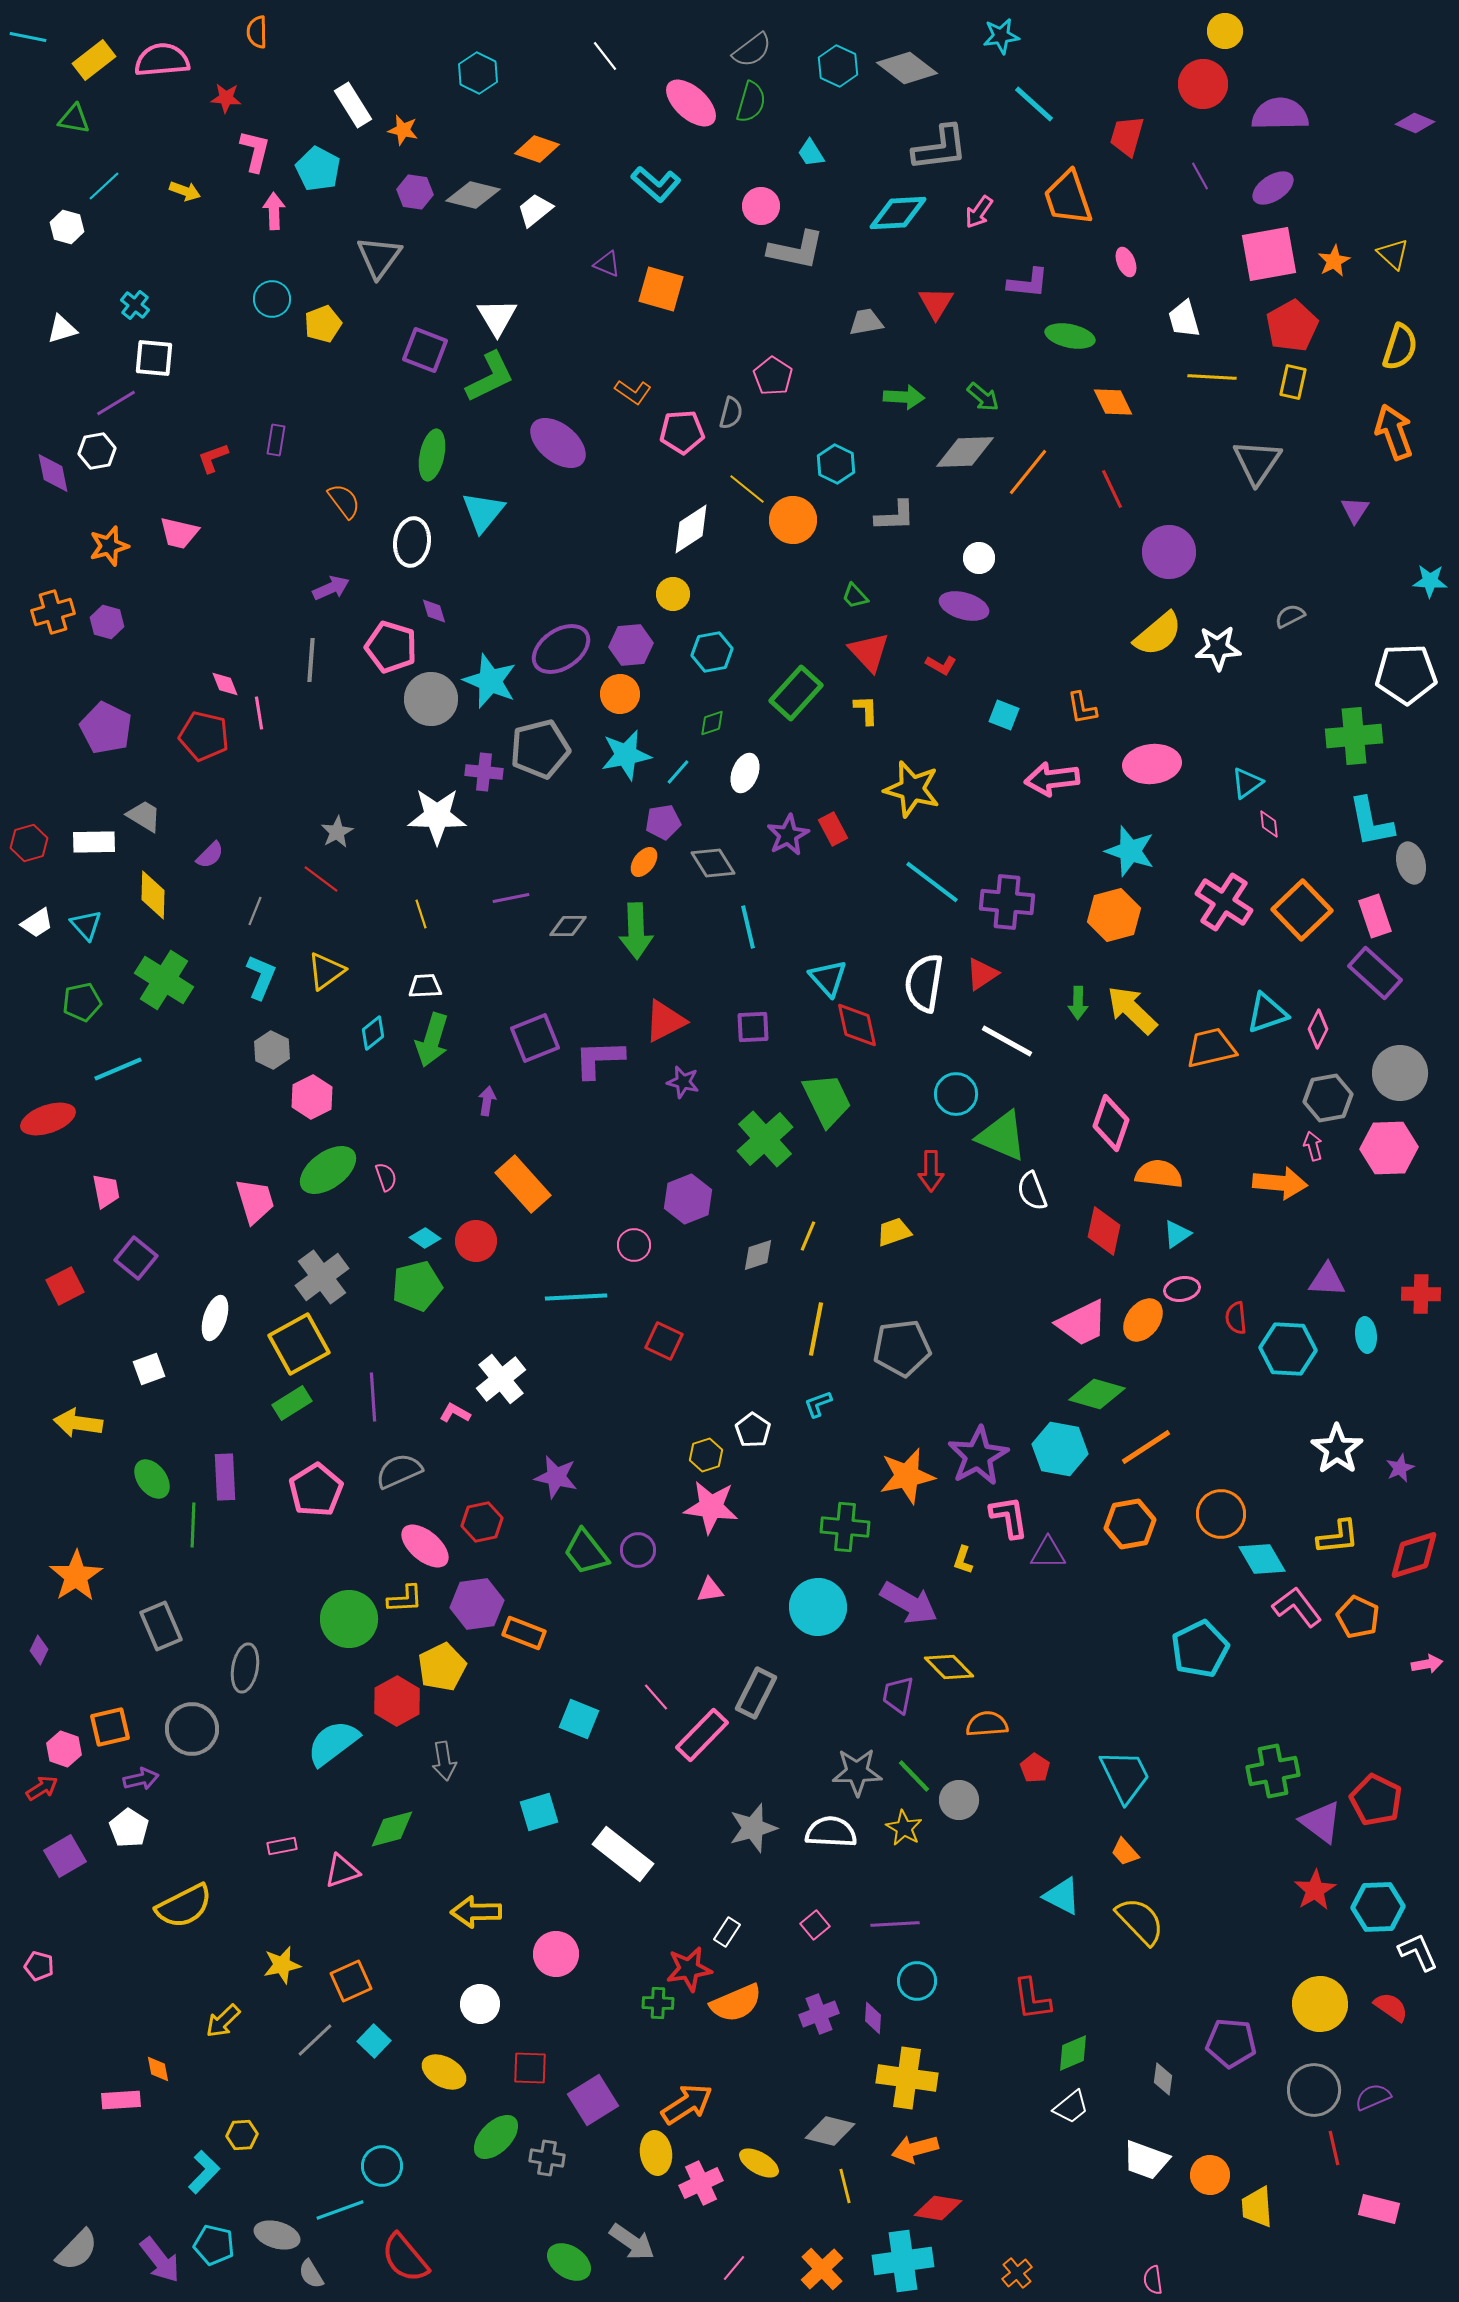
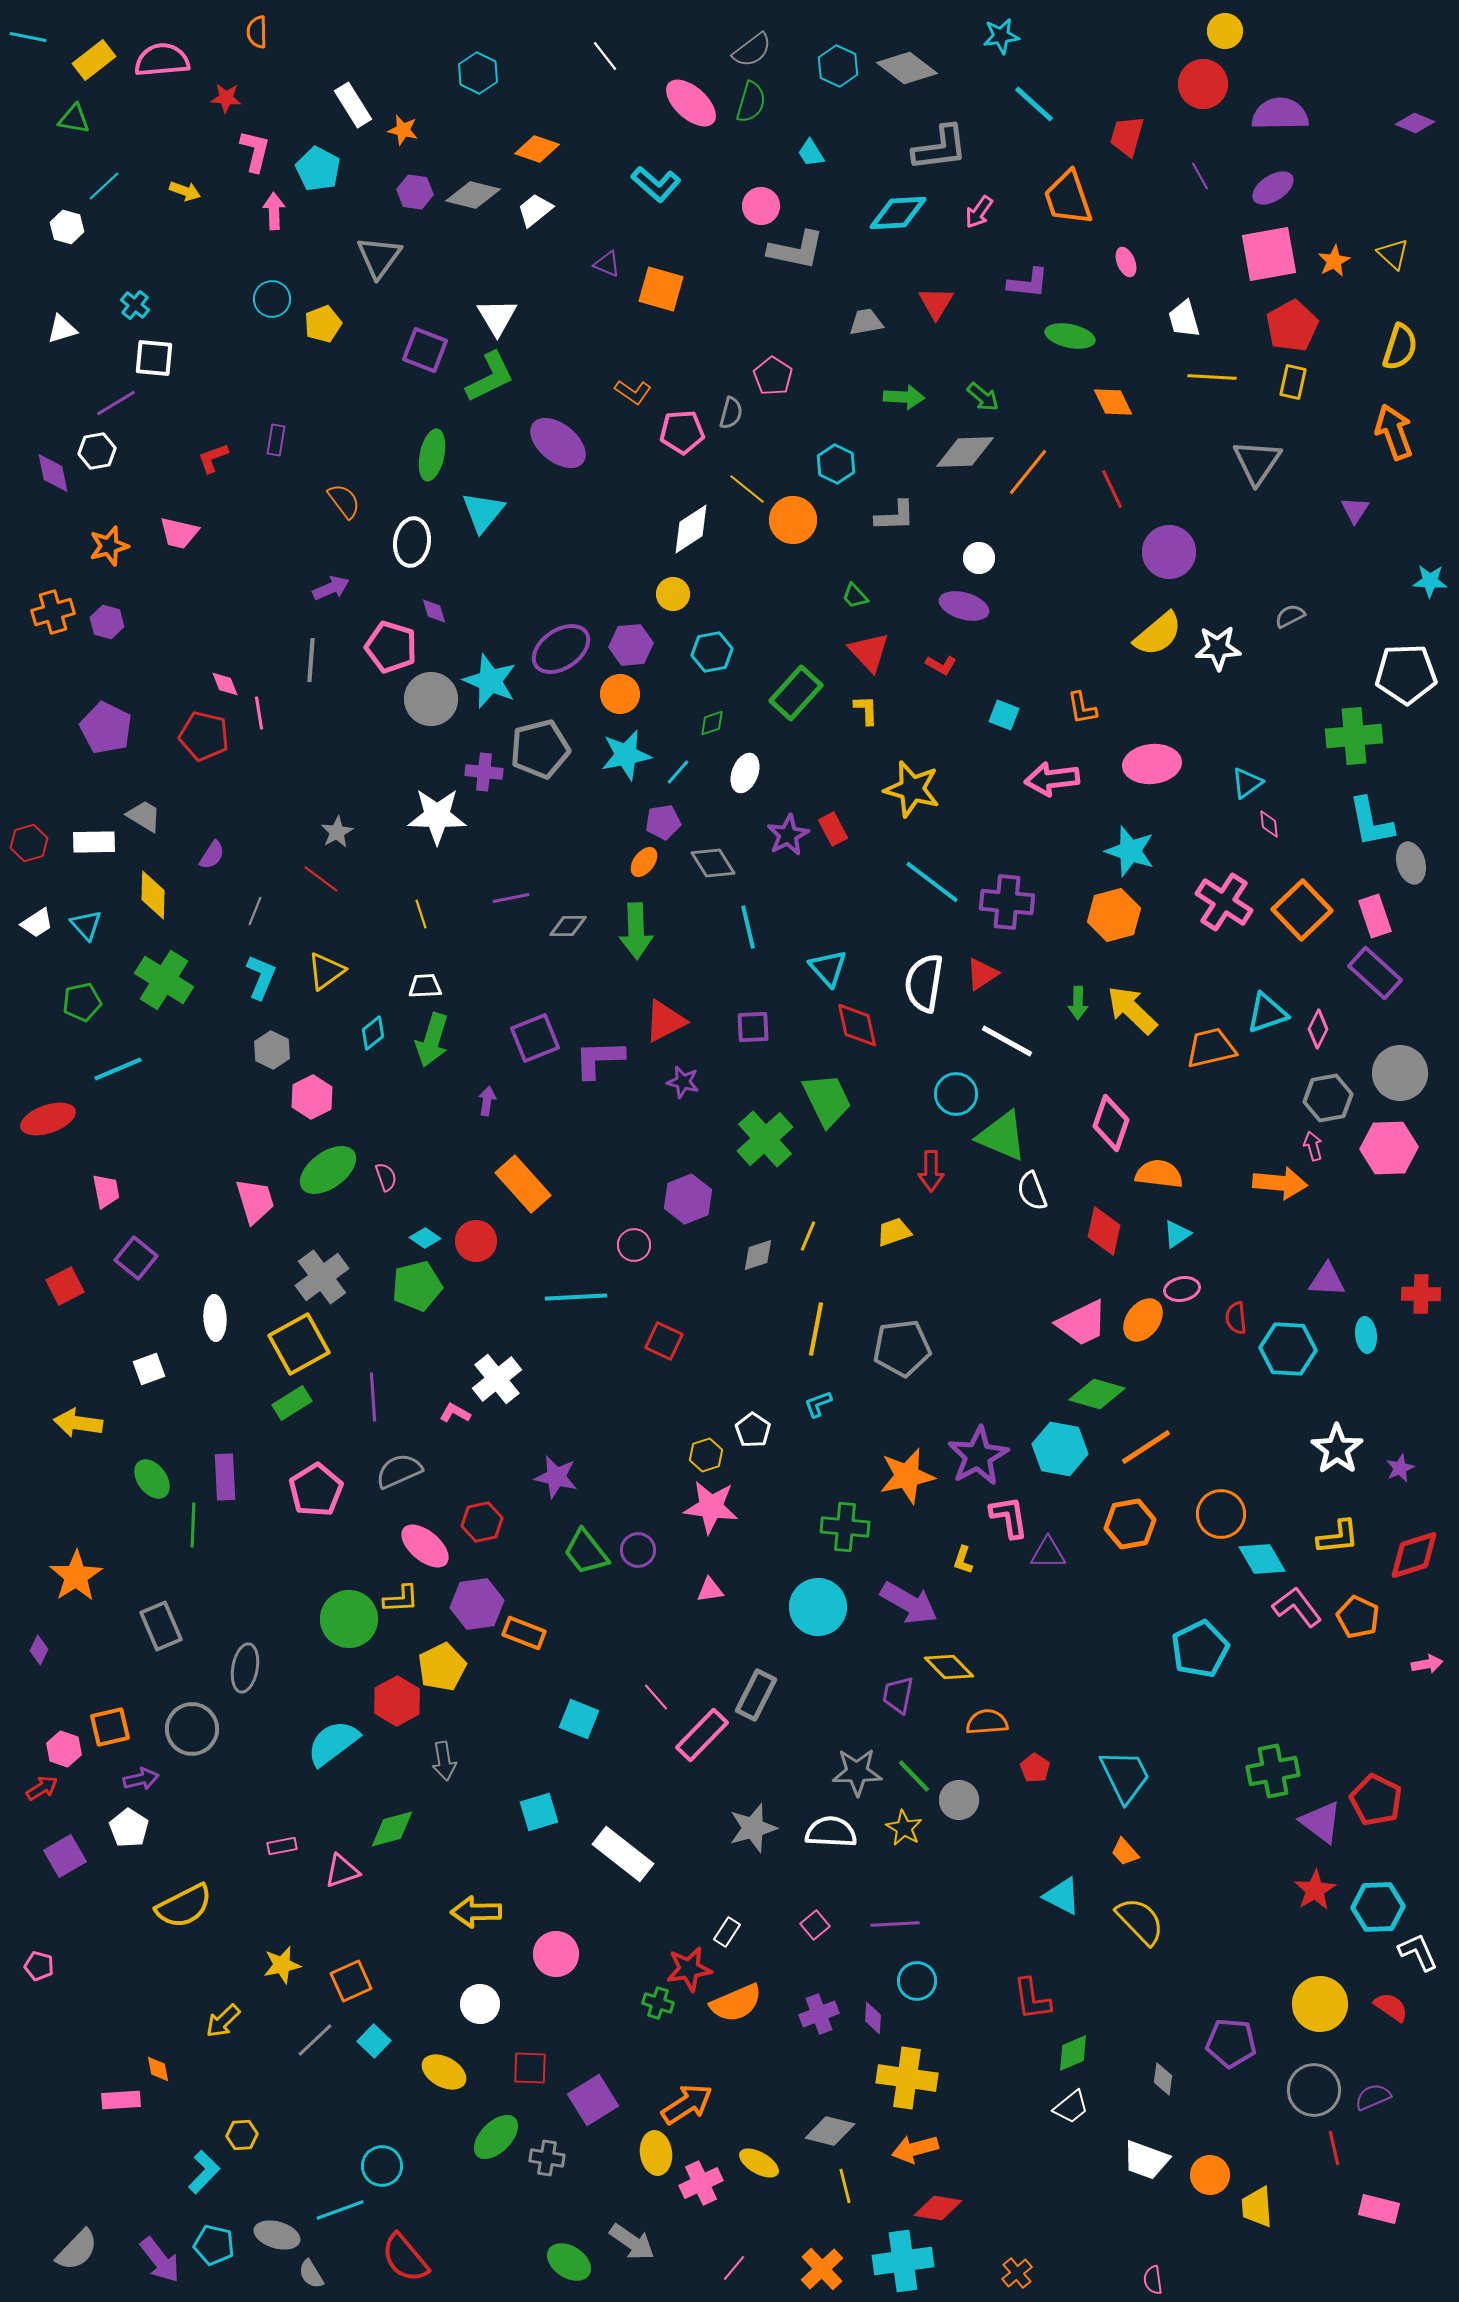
purple semicircle at (210, 855): moved 2 px right; rotated 12 degrees counterclockwise
cyan triangle at (828, 978): moved 10 px up
white ellipse at (215, 1318): rotated 21 degrees counterclockwise
white cross at (501, 1379): moved 4 px left
yellow L-shape at (405, 1599): moved 4 px left
gray rectangle at (756, 1693): moved 2 px down
orange semicircle at (987, 1724): moved 2 px up
green cross at (658, 2003): rotated 16 degrees clockwise
